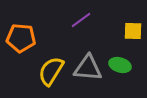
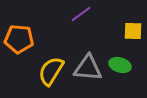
purple line: moved 6 px up
orange pentagon: moved 2 px left, 1 px down
